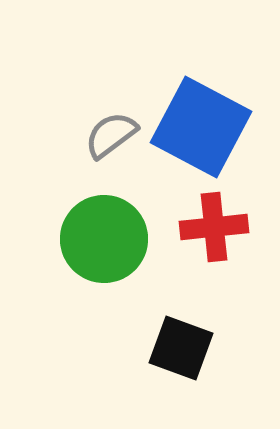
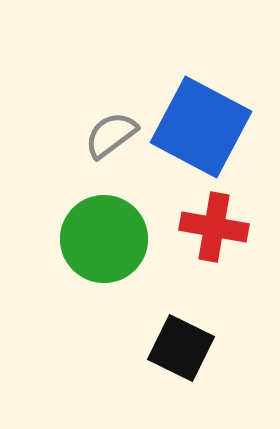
red cross: rotated 16 degrees clockwise
black square: rotated 6 degrees clockwise
